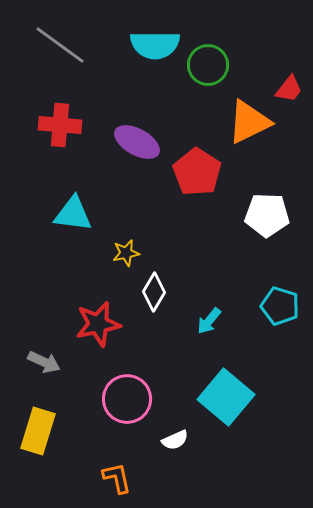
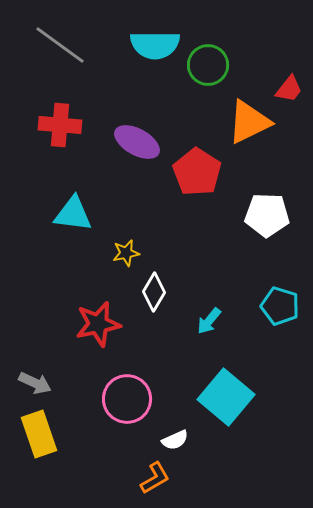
gray arrow: moved 9 px left, 21 px down
yellow rectangle: moved 1 px right, 3 px down; rotated 36 degrees counterclockwise
orange L-shape: moved 38 px right; rotated 72 degrees clockwise
